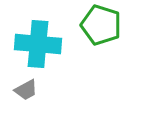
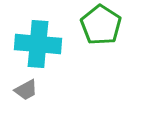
green pentagon: rotated 15 degrees clockwise
